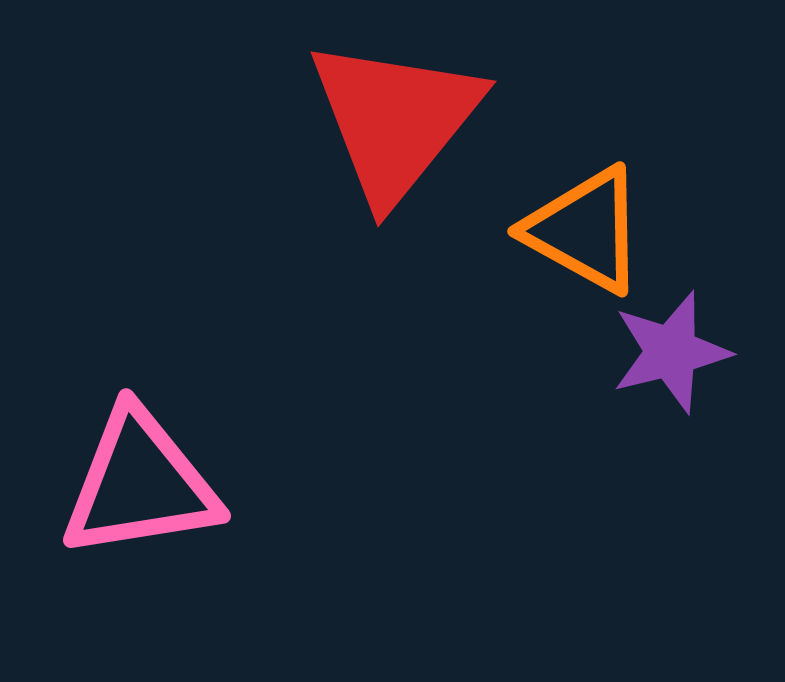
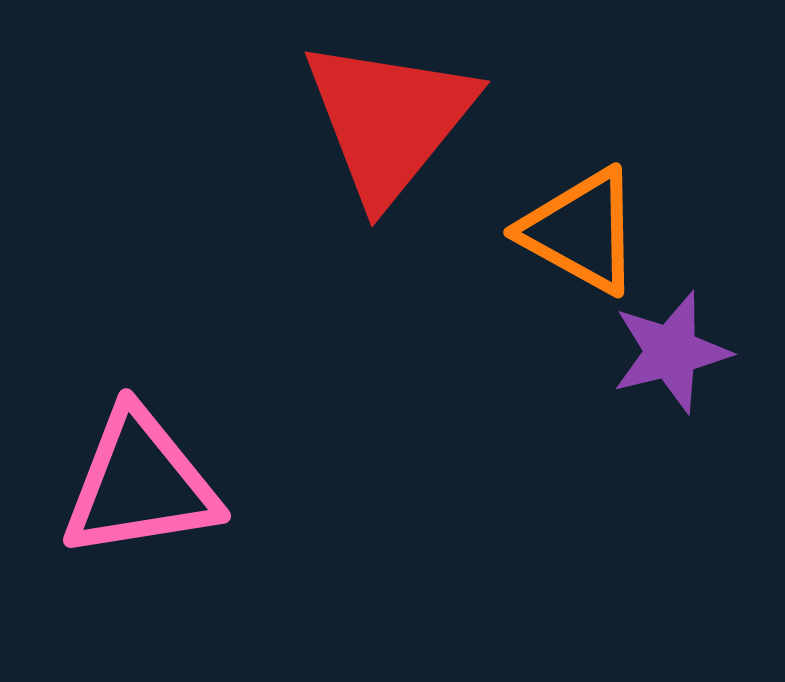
red triangle: moved 6 px left
orange triangle: moved 4 px left, 1 px down
